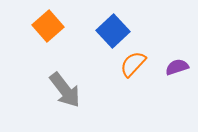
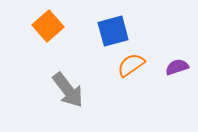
blue square: rotated 28 degrees clockwise
orange semicircle: moved 2 px left, 1 px down; rotated 12 degrees clockwise
gray arrow: moved 3 px right
